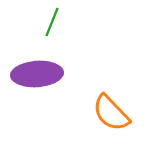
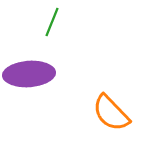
purple ellipse: moved 8 px left
